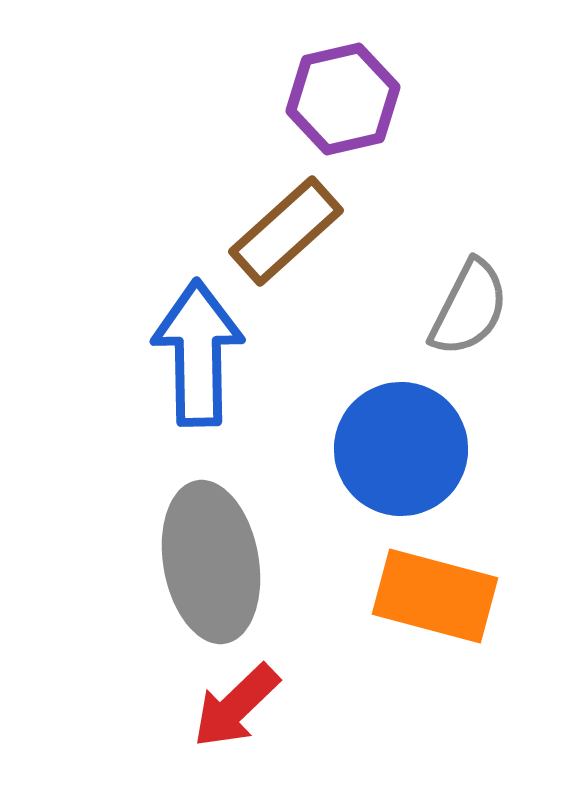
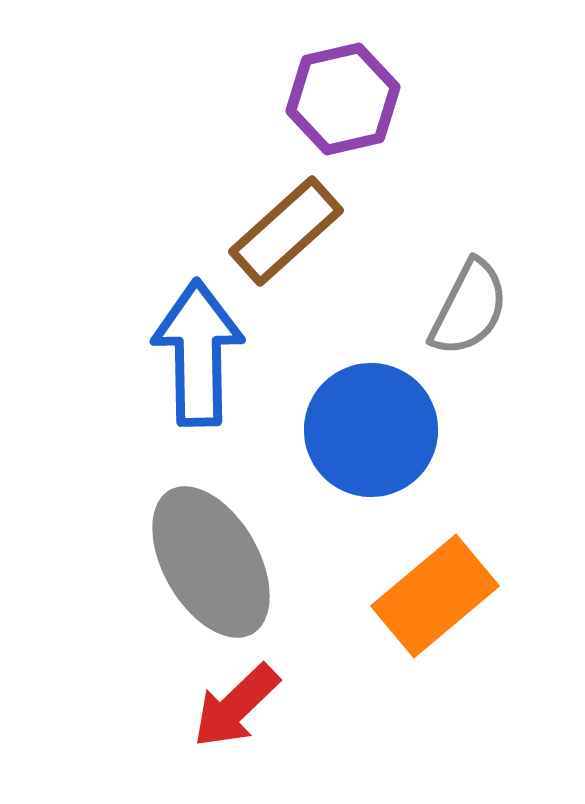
blue circle: moved 30 px left, 19 px up
gray ellipse: rotated 20 degrees counterclockwise
orange rectangle: rotated 55 degrees counterclockwise
